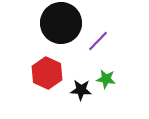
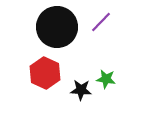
black circle: moved 4 px left, 4 px down
purple line: moved 3 px right, 19 px up
red hexagon: moved 2 px left
